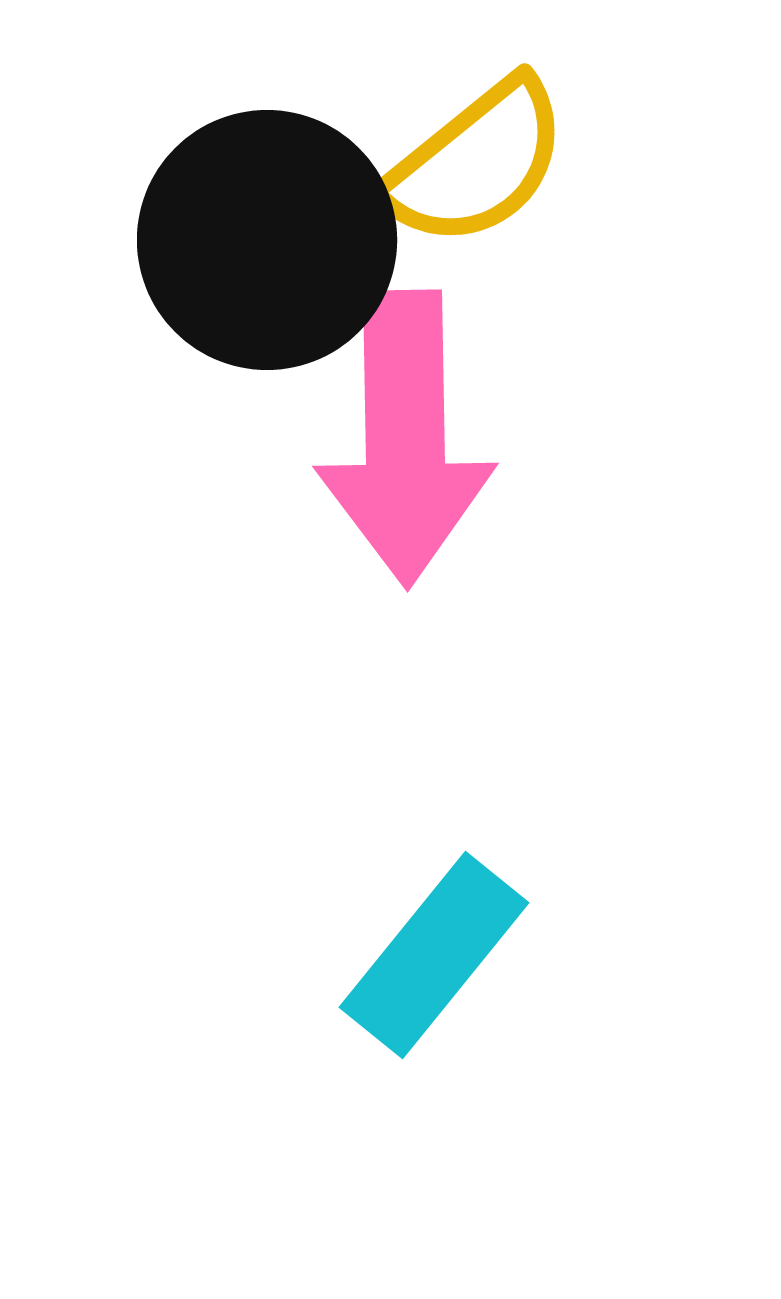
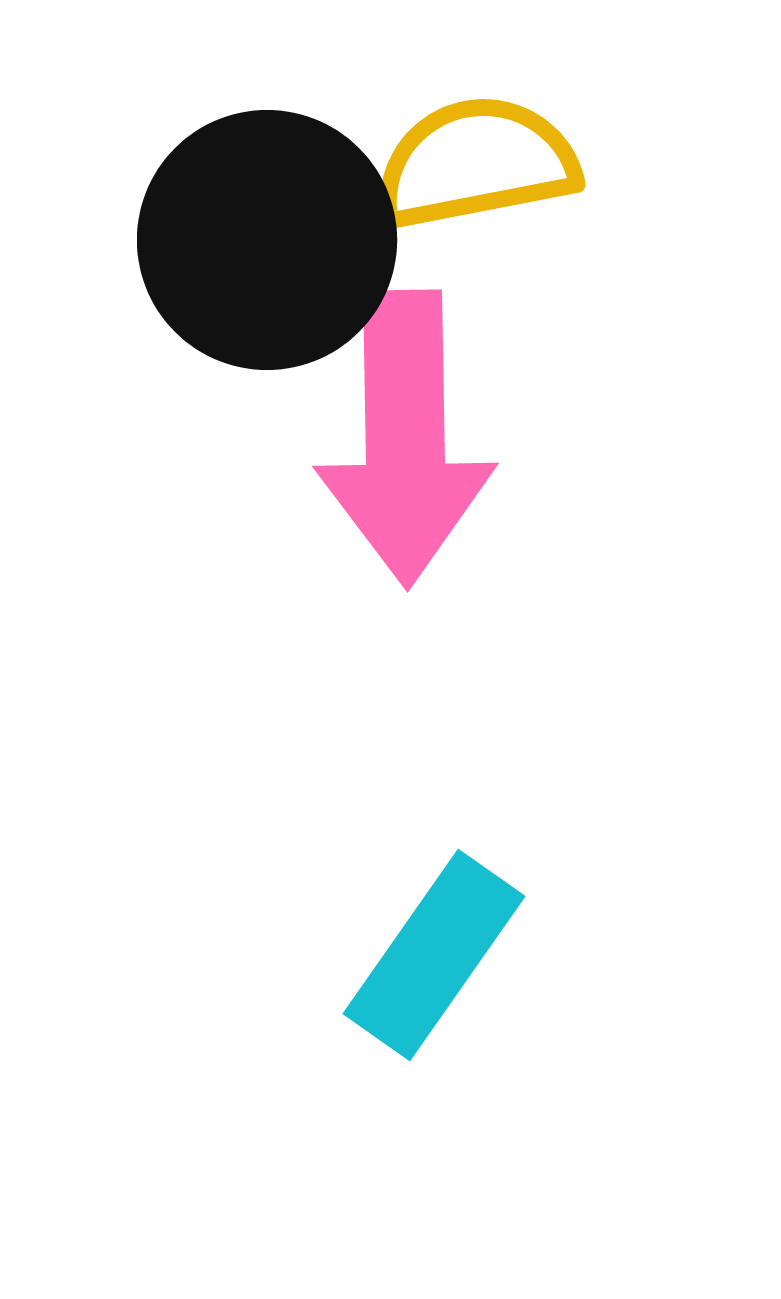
yellow semicircle: rotated 152 degrees counterclockwise
cyan rectangle: rotated 4 degrees counterclockwise
